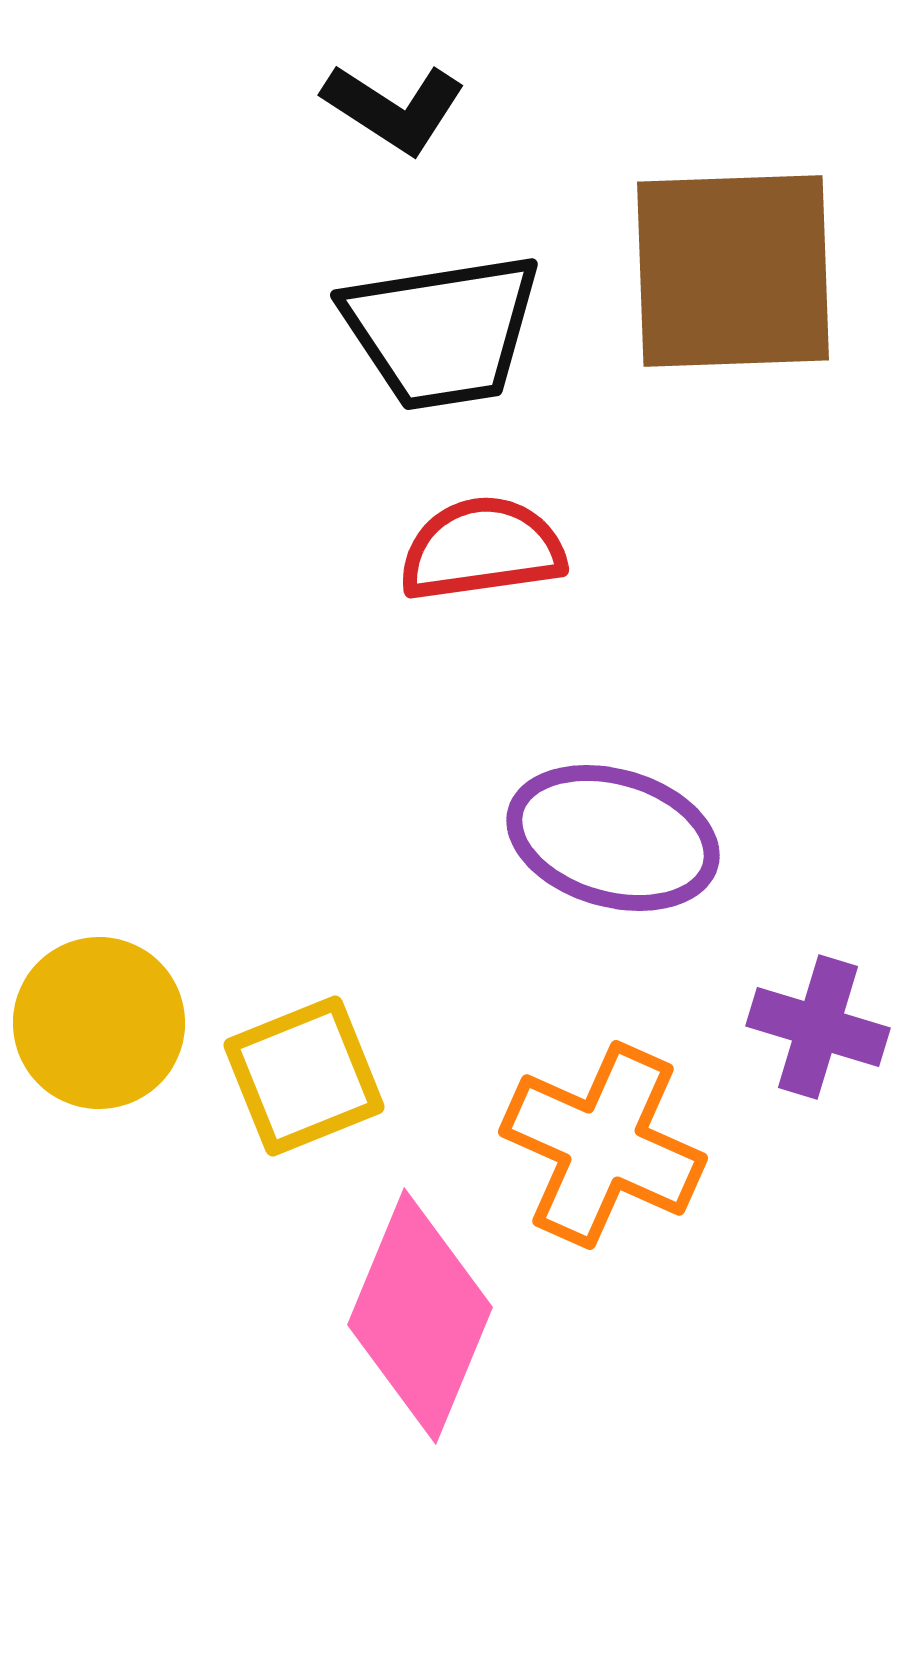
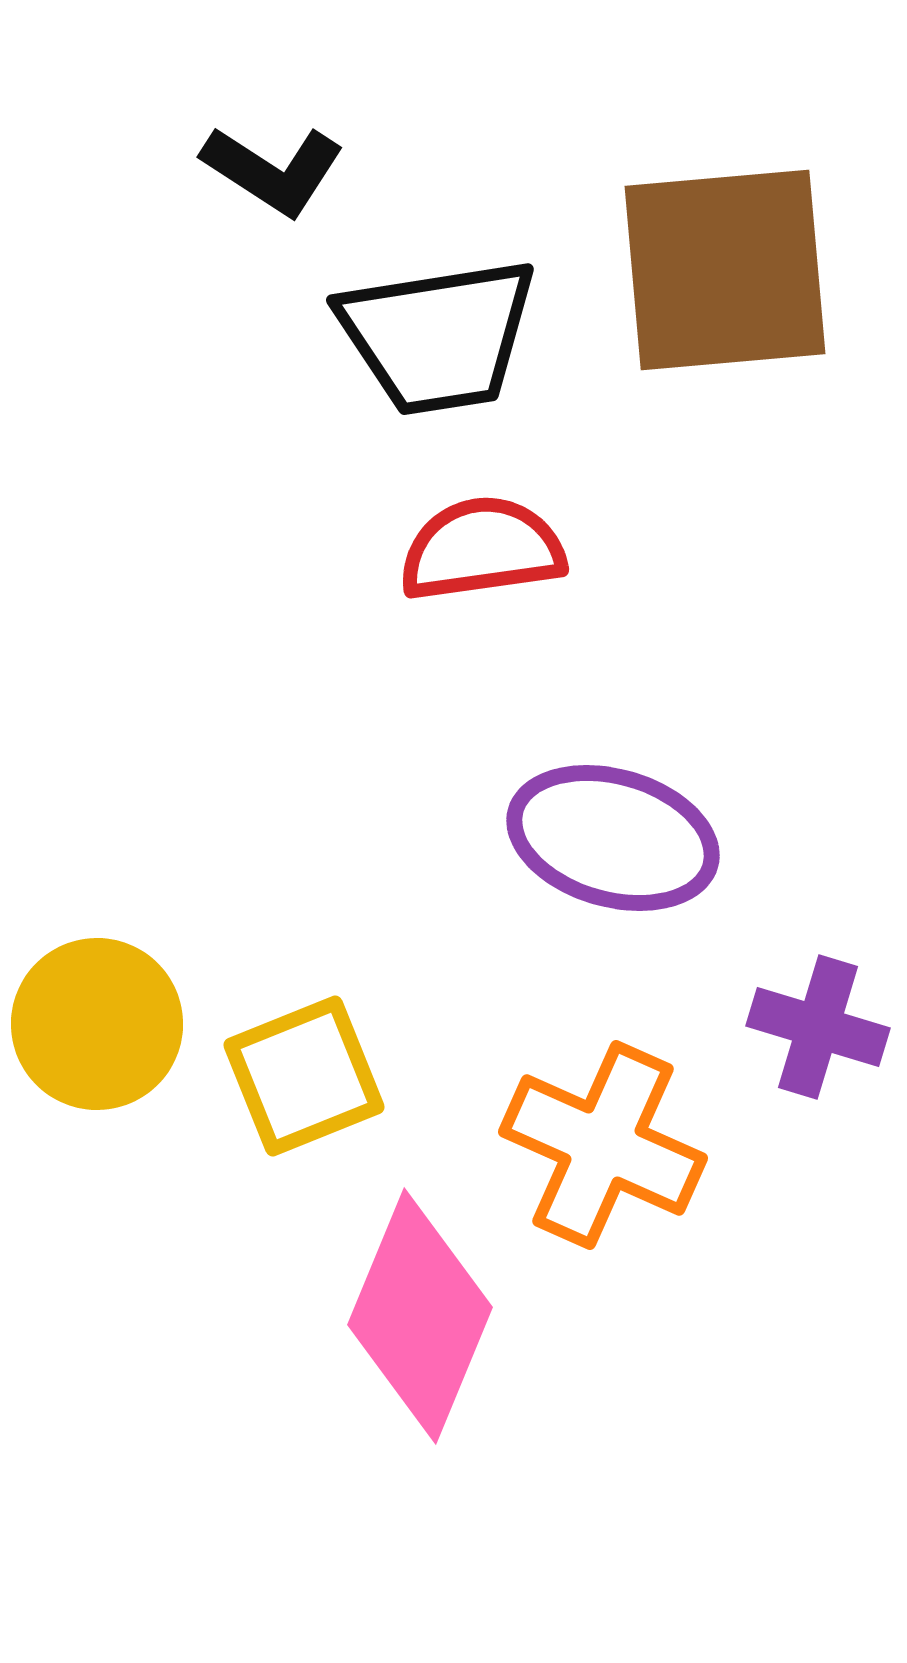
black L-shape: moved 121 px left, 62 px down
brown square: moved 8 px left, 1 px up; rotated 3 degrees counterclockwise
black trapezoid: moved 4 px left, 5 px down
yellow circle: moved 2 px left, 1 px down
